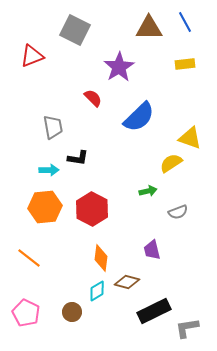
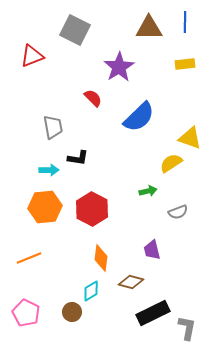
blue line: rotated 30 degrees clockwise
orange line: rotated 60 degrees counterclockwise
brown diamond: moved 4 px right
cyan diamond: moved 6 px left
black rectangle: moved 1 px left, 2 px down
gray L-shape: rotated 110 degrees clockwise
